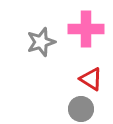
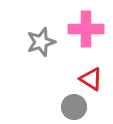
gray circle: moved 7 px left, 2 px up
